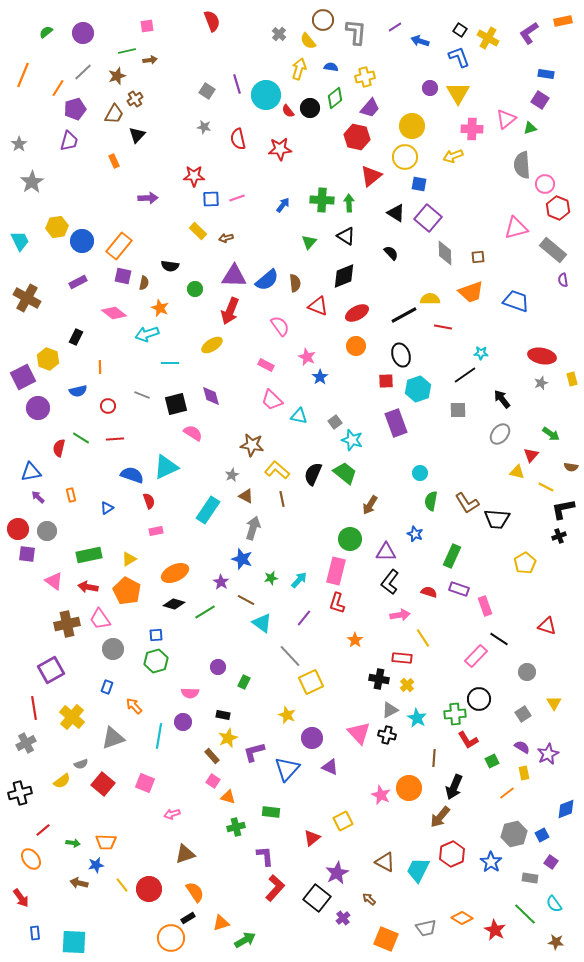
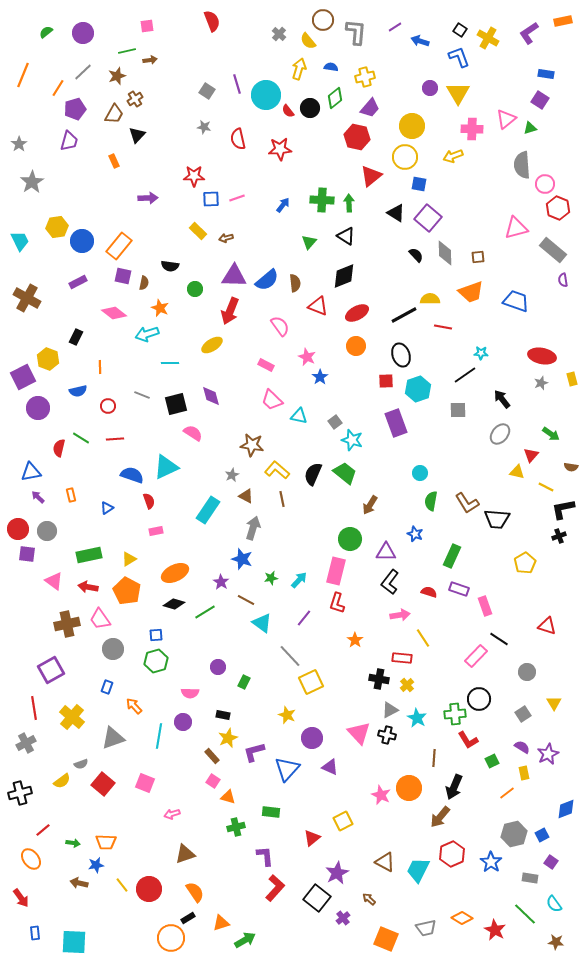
black semicircle at (391, 253): moved 25 px right, 2 px down
